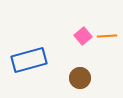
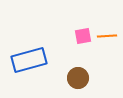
pink square: rotated 30 degrees clockwise
brown circle: moved 2 px left
